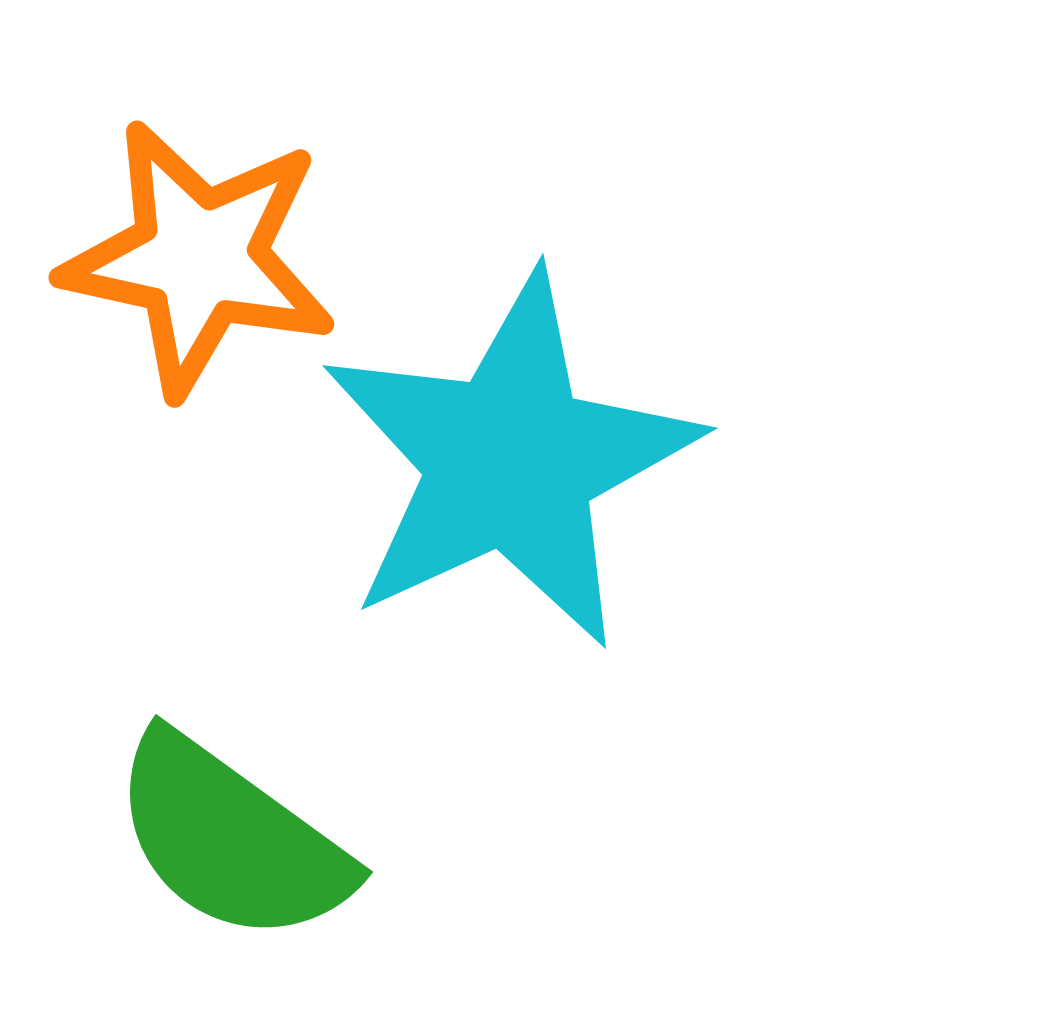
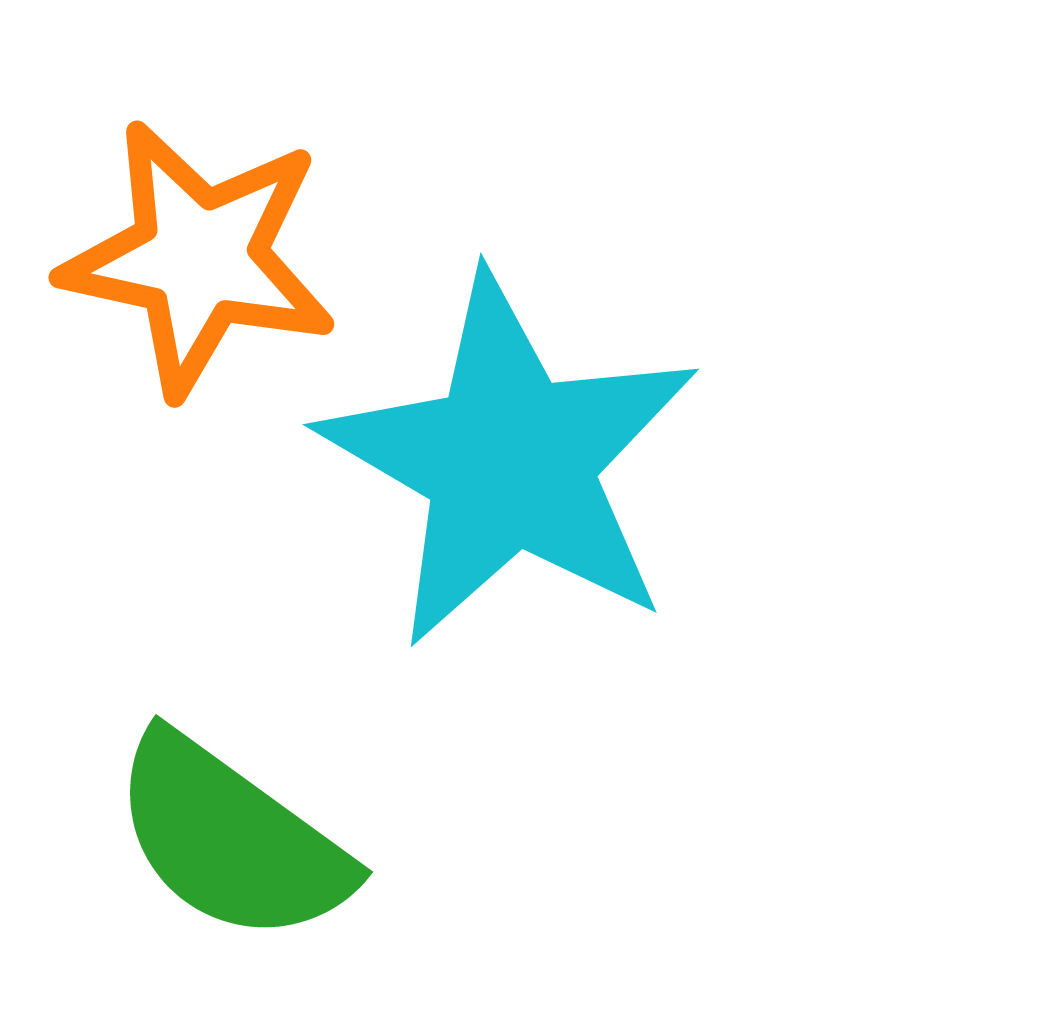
cyan star: rotated 17 degrees counterclockwise
